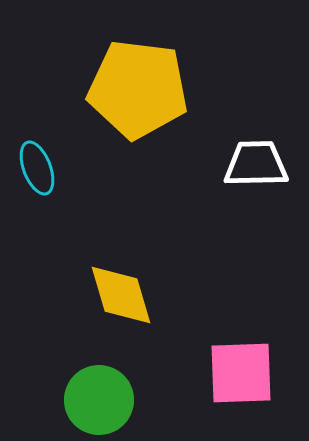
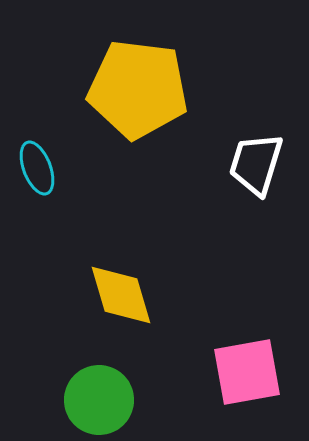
white trapezoid: rotated 72 degrees counterclockwise
pink square: moved 6 px right, 1 px up; rotated 8 degrees counterclockwise
